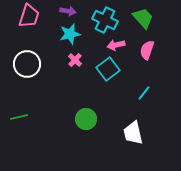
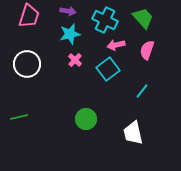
cyan line: moved 2 px left, 2 px up
